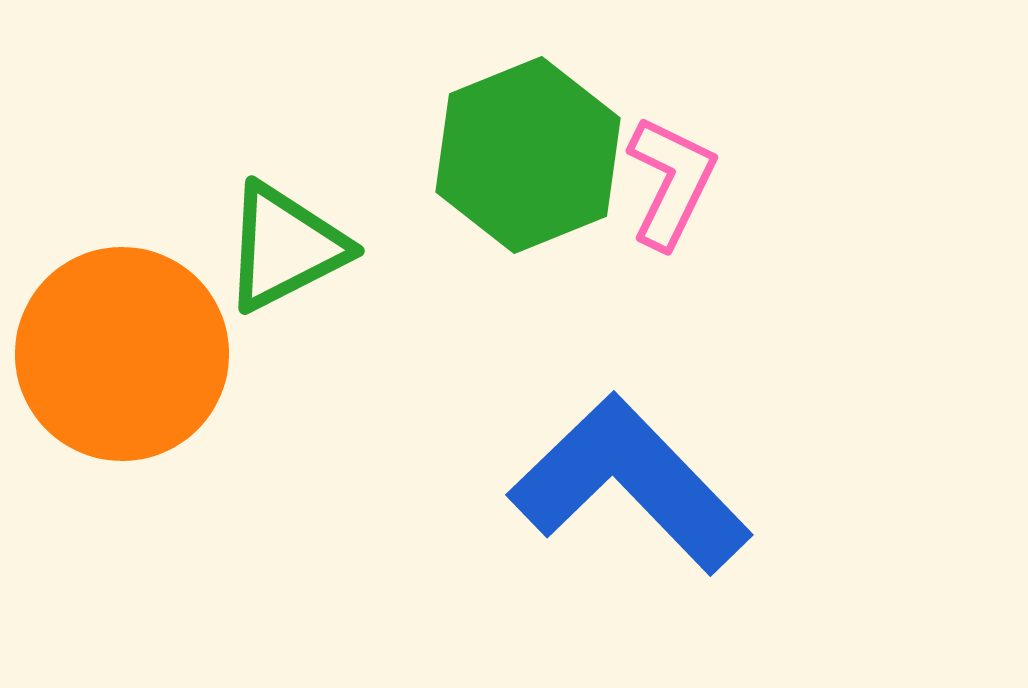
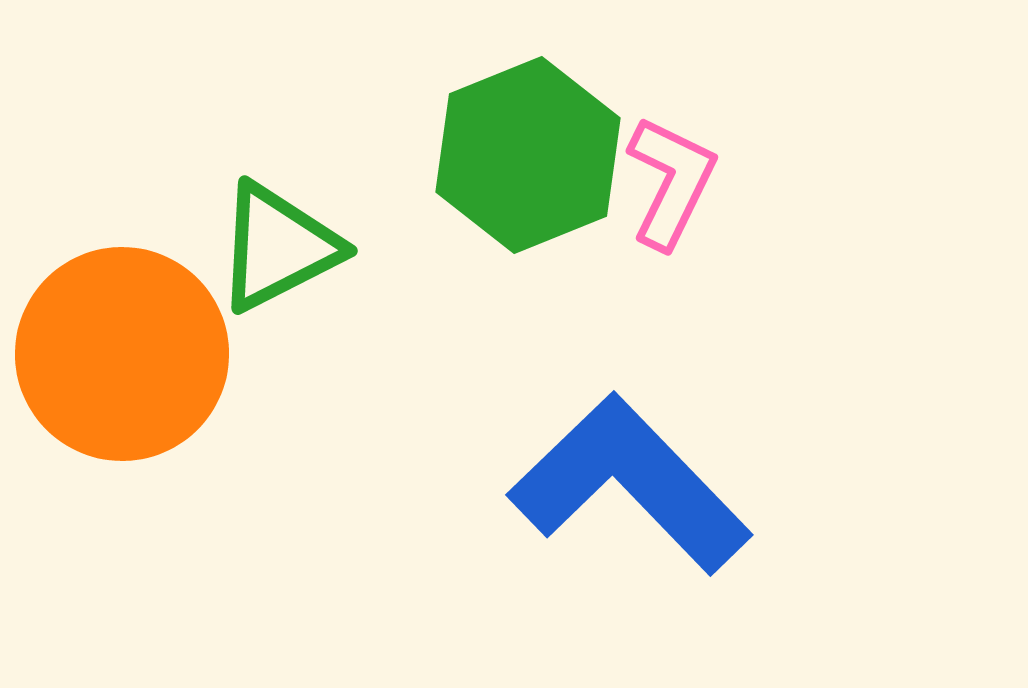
green triangle: moved 7 px left
